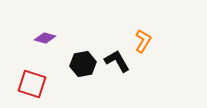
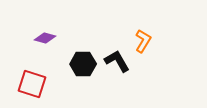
black hexagon: rotated 10 degrees clockwise
